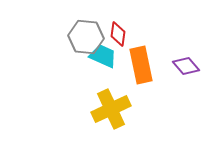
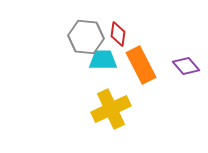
cyan trapezoid: moved 4 px down; rotated 24 degrees counterclockwise
orange rectangle: rotated 15 degrees counterclockwise
